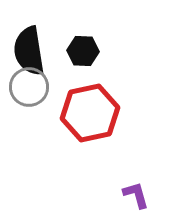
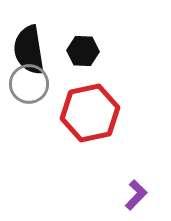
black semicircle: moved 1 px up
gray circle: moved 3 px up
purple L-shape: rotated 60 degrees clockwise
